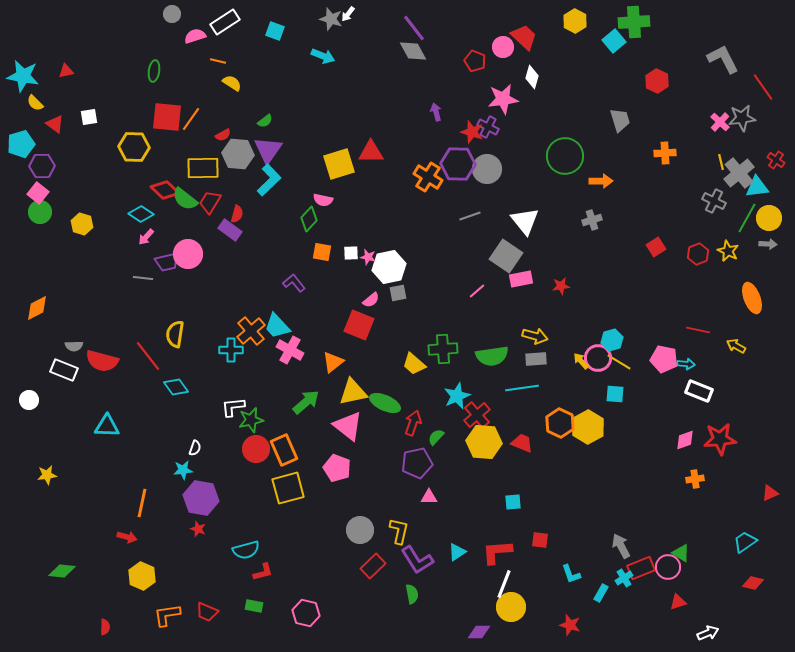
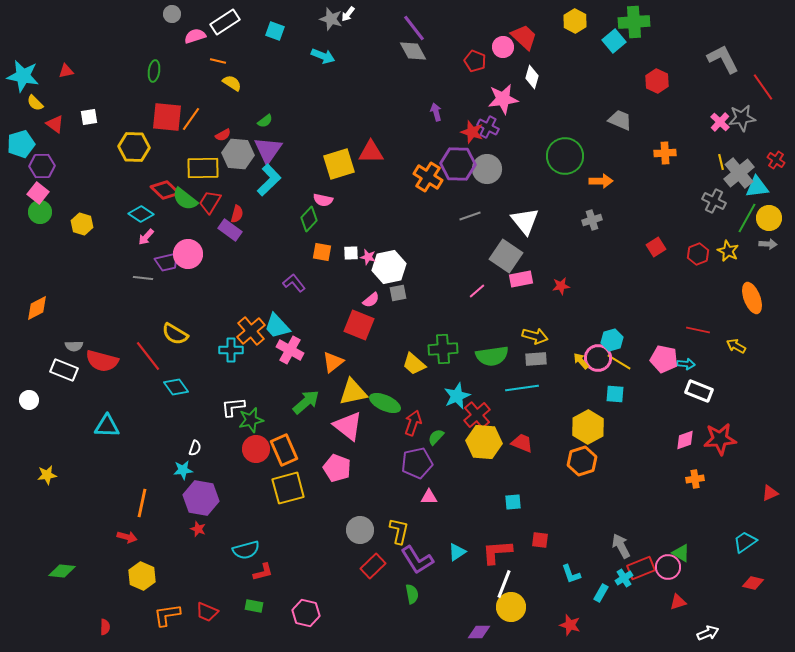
gray trapezoid at (620, 120): rotated 50 degrees counterclockwise
yellow semicircle at (175, 334): rotated 68 degrees counterclockwise
orange hexagon at (560, 423): moved 22 px right, 38 px down; rotated 16 degrees clockwise
